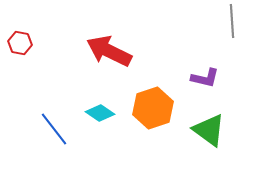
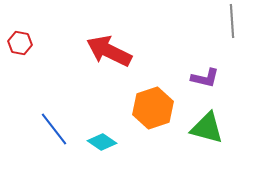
cyan diamond: moved 2 px right, 29 px down
green triangle: moved 2 px left, 2 px up; rotated 21 degrees counterclockwise
